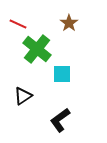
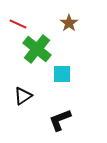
black L-shape: rotated 15 degrees clockwise
